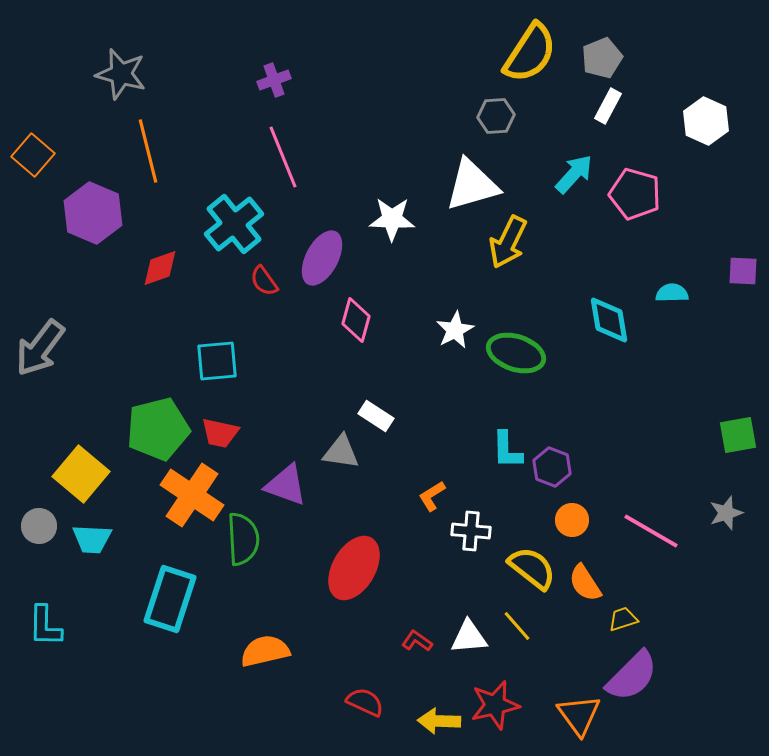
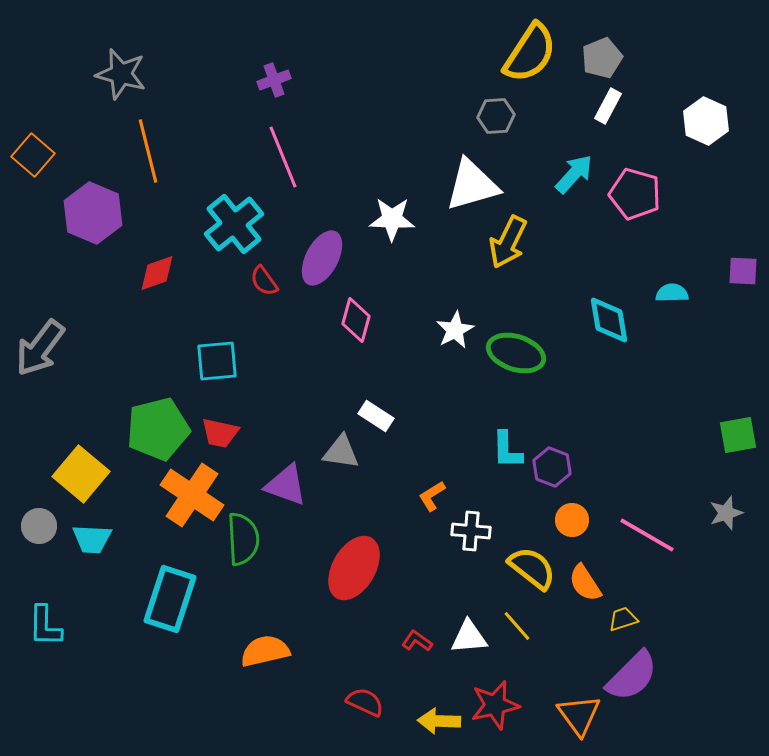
red diamond at (160, 268): moved 3 px left, 5 px down
pink line at (651, 531): moved 4 px left, 4 px down
